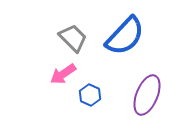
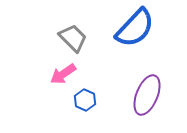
blue semicircle: moved 10 px right, 8 px up
blue hexagon: moved 5 px left, 5 px down
